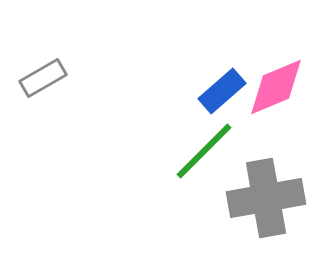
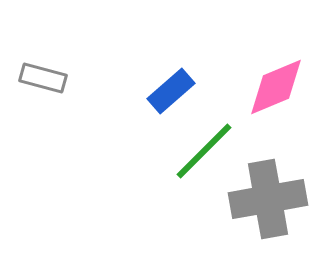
gray rectangle: rotated 45 degrees clockwise
blue rectangle: moved 51 px left
gray cross: moved 2 px right, 1 px down
